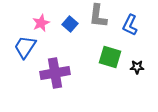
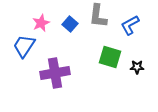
blue L-shape: rotated 35 degrees clockwise
blue trapezoid: moved 1 px left, 1 px up
